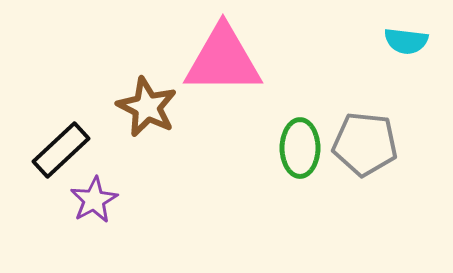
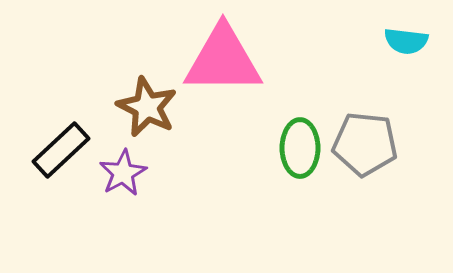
purple star: moved 29 px right, 27 px up
